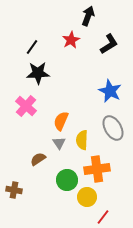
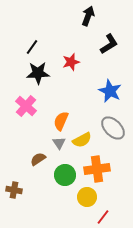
red star: moved 22 px down; rotated 12 degrees clockwise
gray ellipse: rotated 15 degrees counterclockwise
yellow semicircle: rotated 120 degrees counterclockwise
green circle: moved 2 px left, 5 px up
